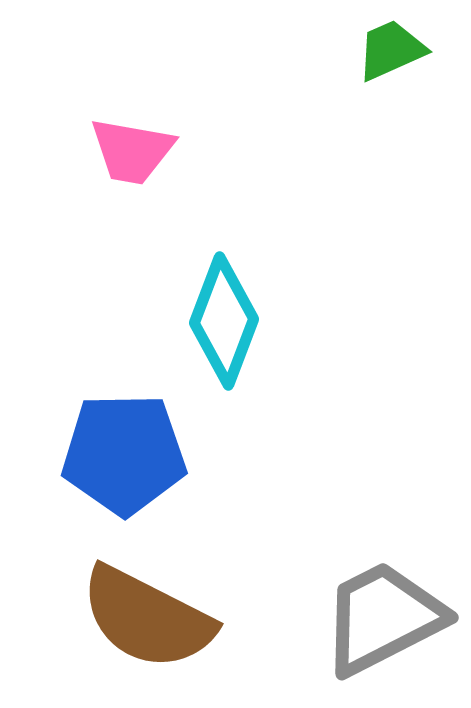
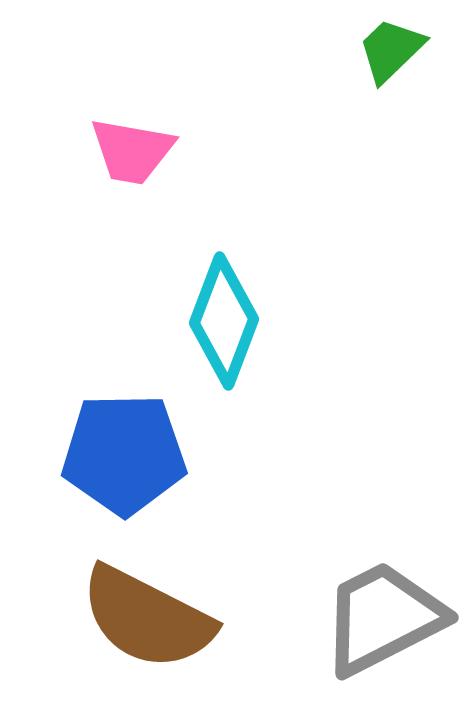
green trapezoid: rotated 20 degrees counterclockwise
